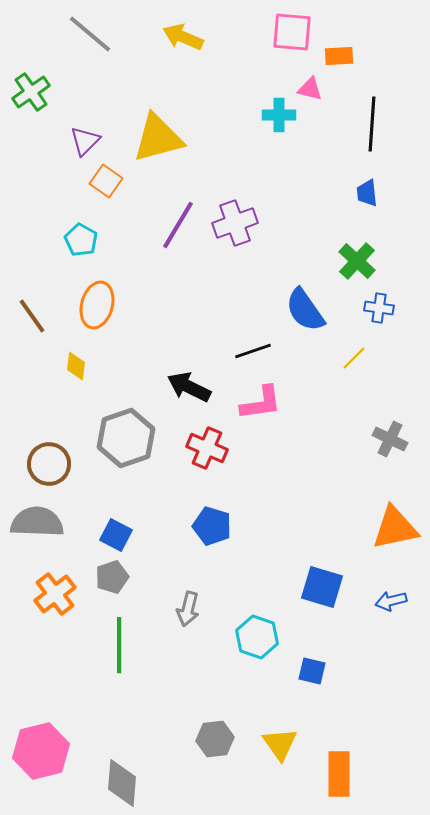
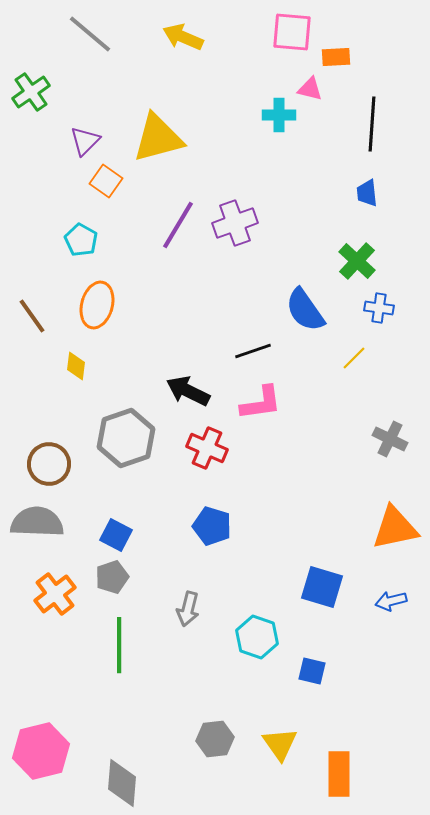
orange rectangle at (339, 56): moved 3 px left, 1 px down
black arrow at (189, 387): moved 1 px left, 4 px down
